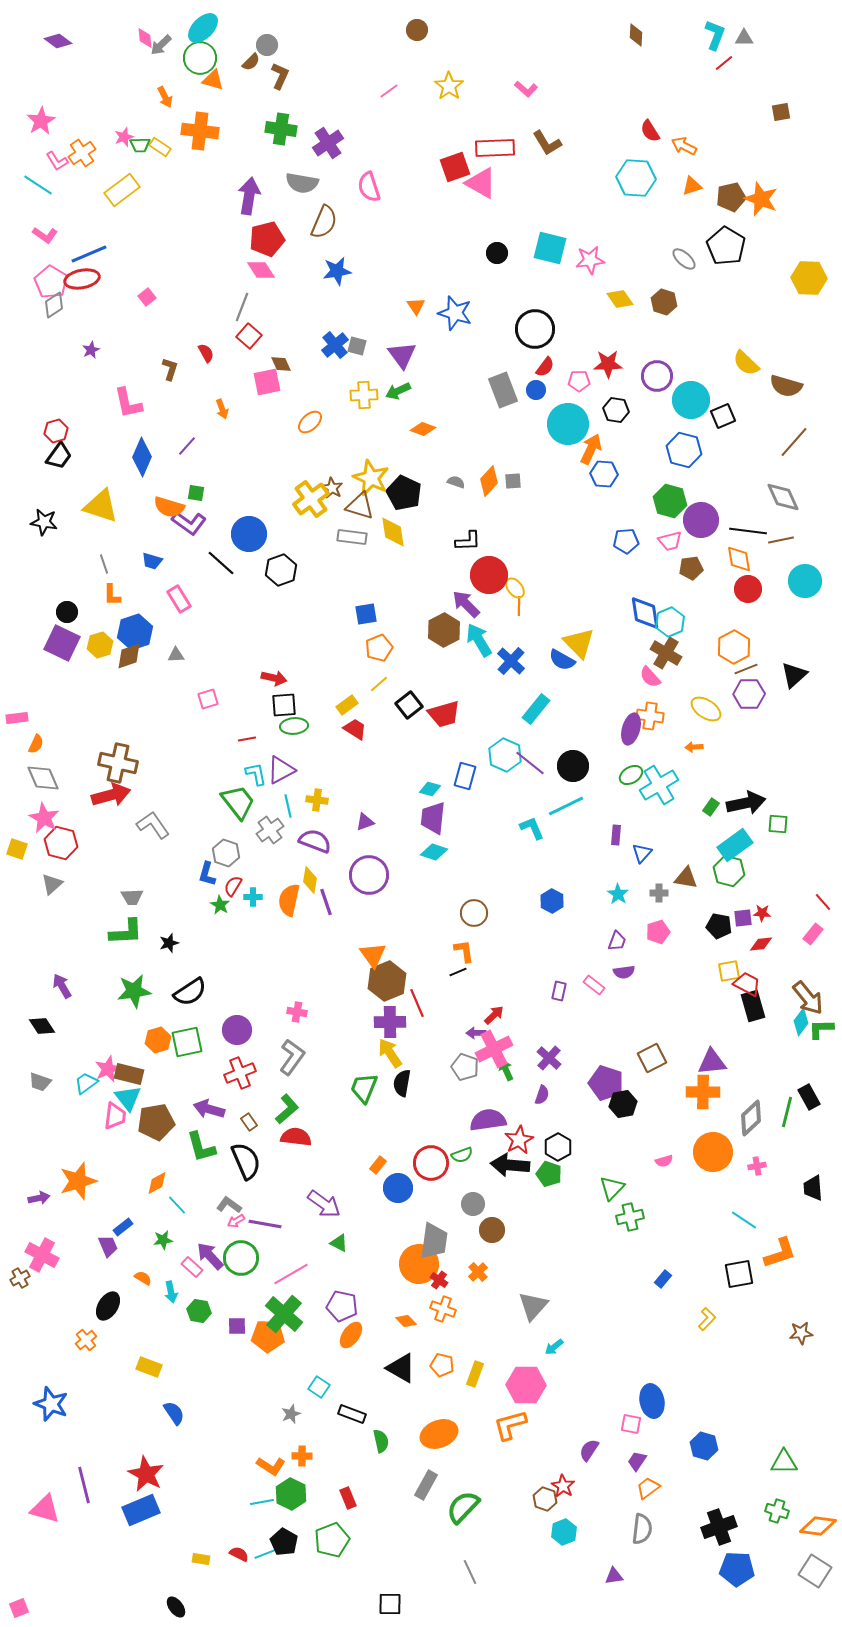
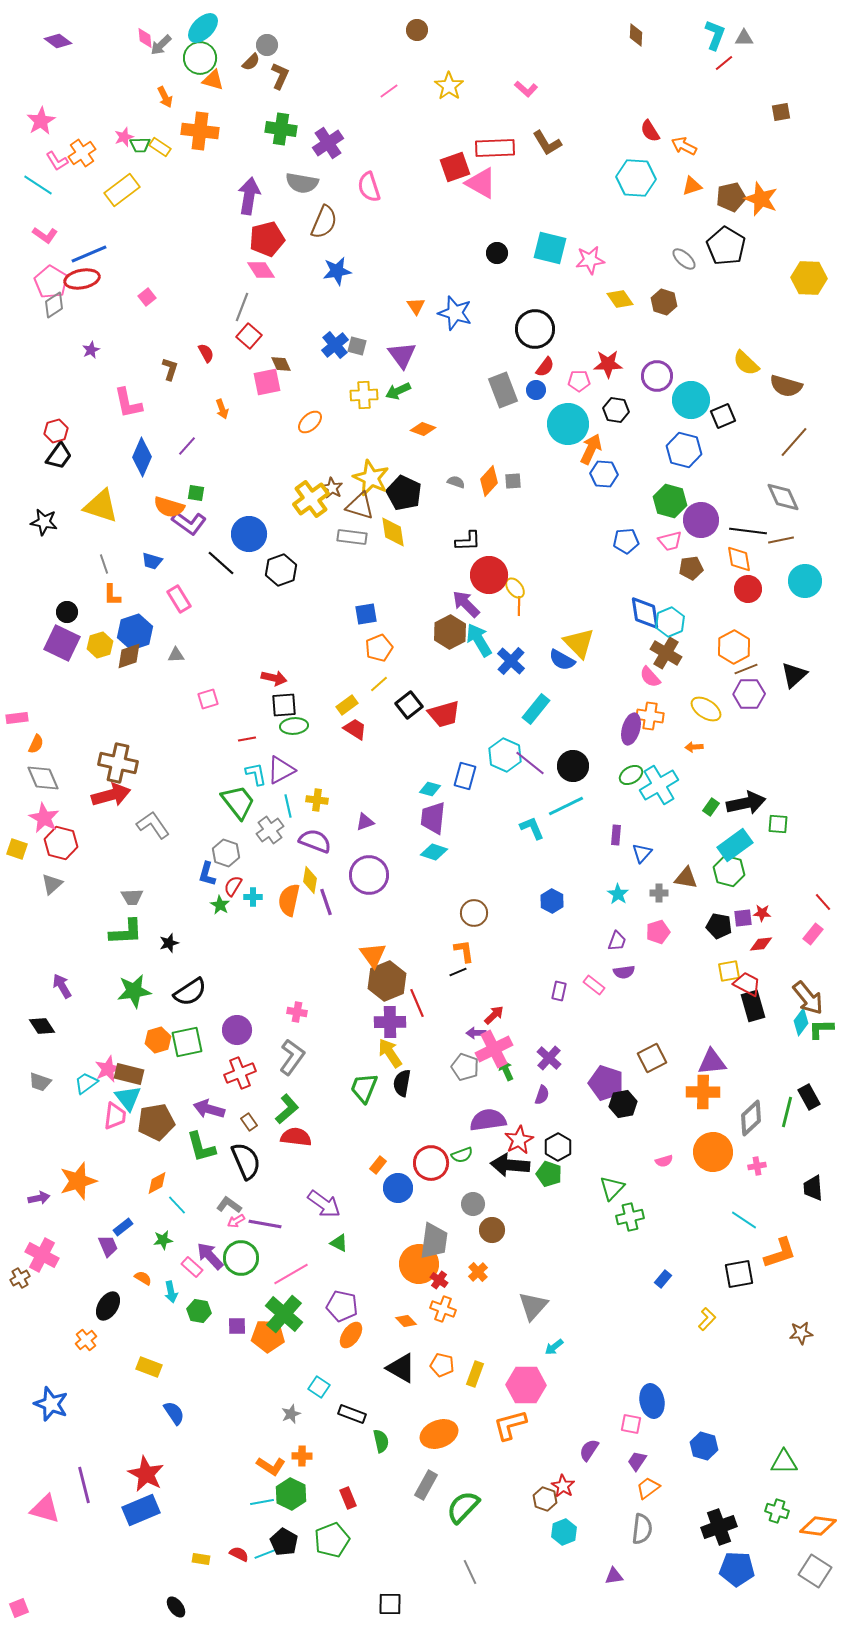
brown hexagon at (444, 630): moved 6 px right, 2 px down
